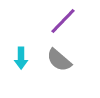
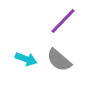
cyan arrow: moved 5 px right, 1 px down; rotated 70 degrees counterclockwise
